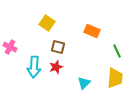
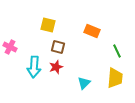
yellow square: moved 1 px right, 2 px down; rotated 21 degrees counterclockwise
